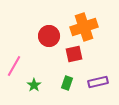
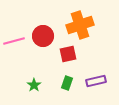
orange cross: moved 4 px left, 2 px up
red circle: moved 6 px left
red square: moved 6 px left
pink line: moved 25 px up; rotated 45 degrees clockwise
purple rectangle: moved 2 px left, 1 px up
